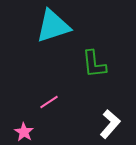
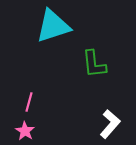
pink line: moved 20 px left; rotated 42 degrees counterclockwise
pink star: moved 1 px right, 1 px up
